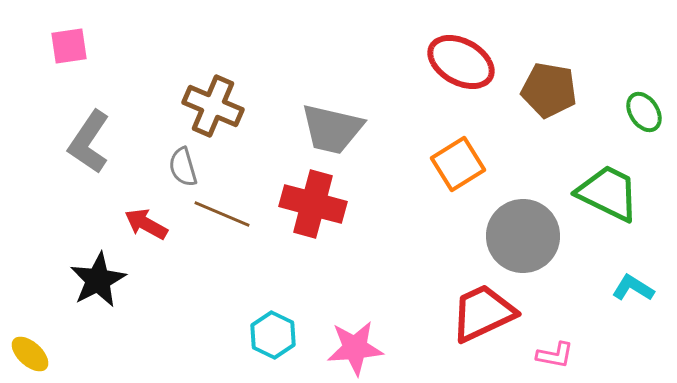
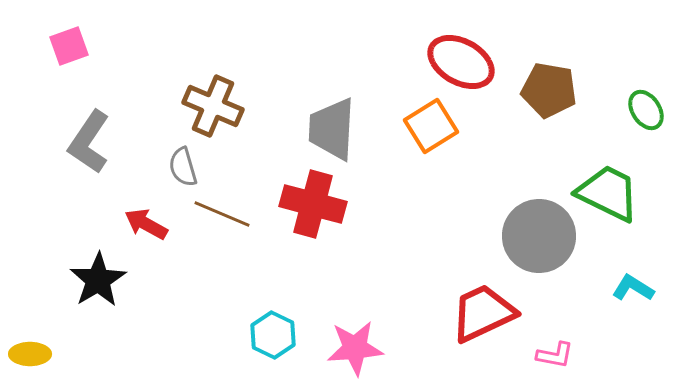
pink square: rotated 12 degrees counterclockwise
green ellipse: moved 2 px right, 2 px up
gray trapezoid: rotated 80 degrees clockwise
orange square: moved 27 px left, 38 px up
gray circle: moved 16 px right
black star: rotated 4 degrees counterclockwise
yellow ellipse: rotated 42 degrees counterclockwise
